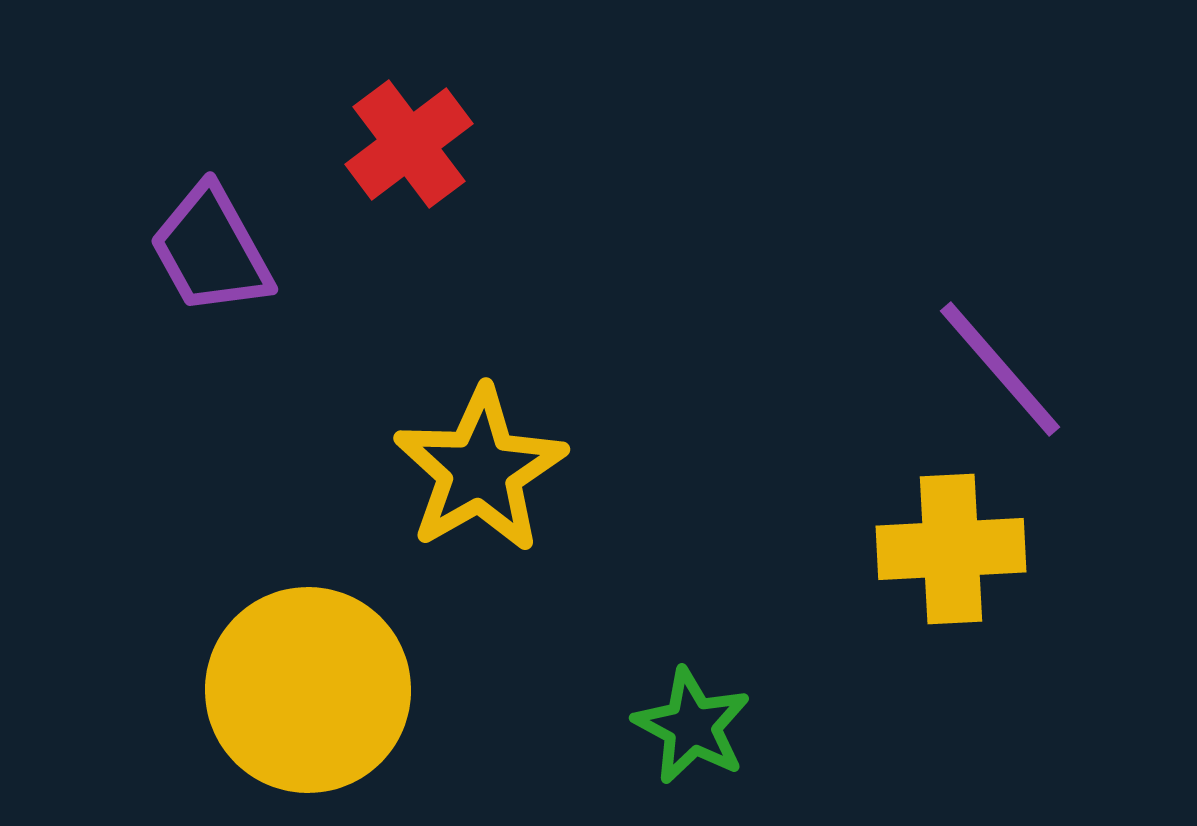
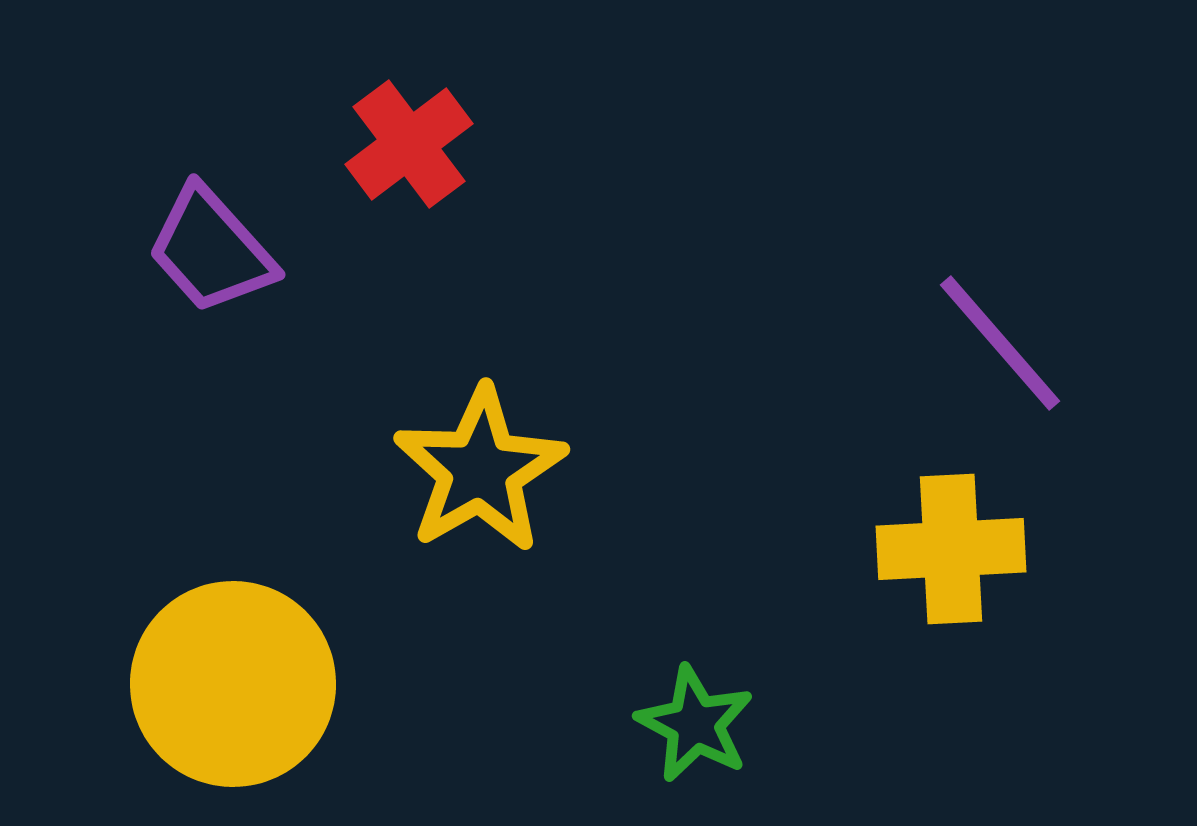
purple trapezoid: rotated 13 degrees counterclockwise
purple line: moved 26 px up
yellow circle: moved 75 px left, 6 px up
green star: moved 3 px right, 2 px up
